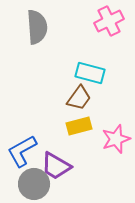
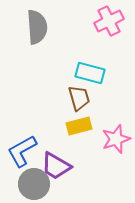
brown trapezoid: rotated 52 degrees counterclockwise
